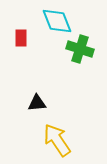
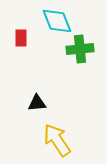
green cross: rotated 24 degrees counterclockwise
